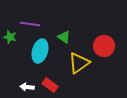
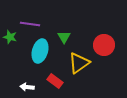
green triangle: rotated 24 degrees clockwise
red circle: moved 1 px up
red rectangle: moved 5 px right, 4 px up
